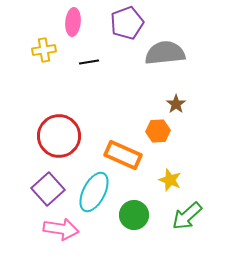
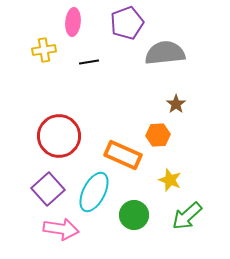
orange hexagon: moved 4 px down
